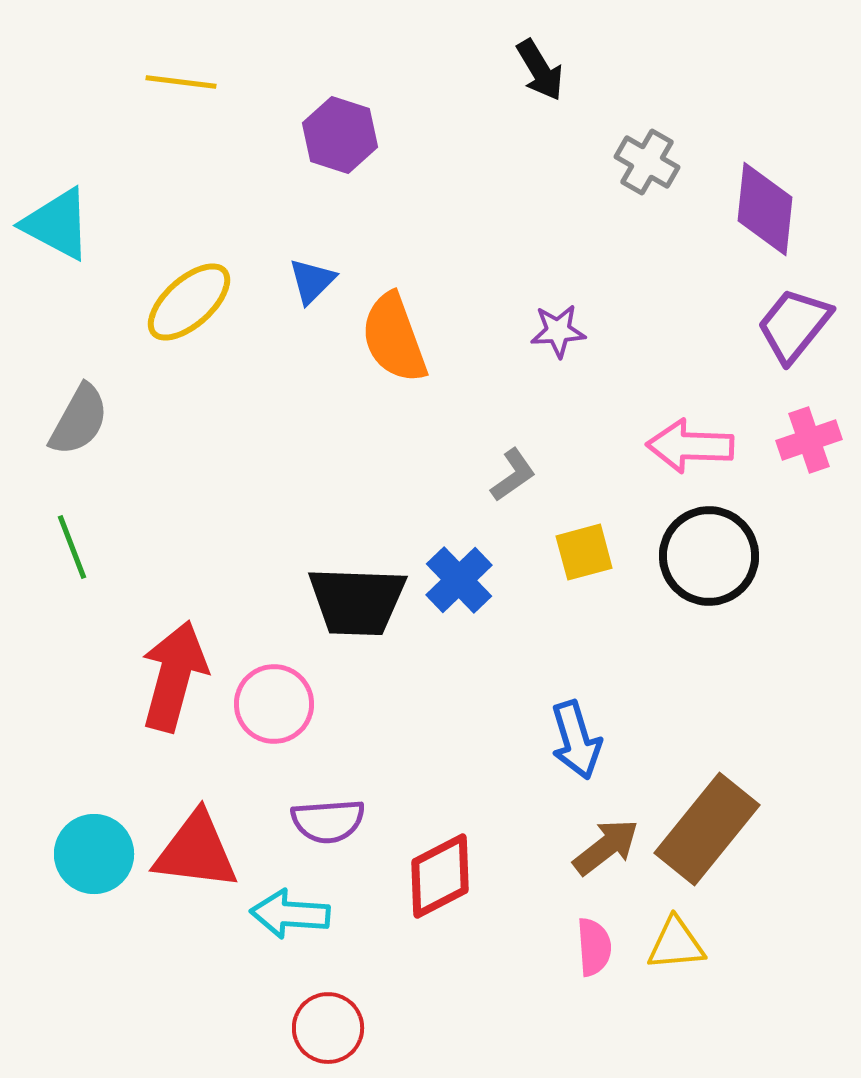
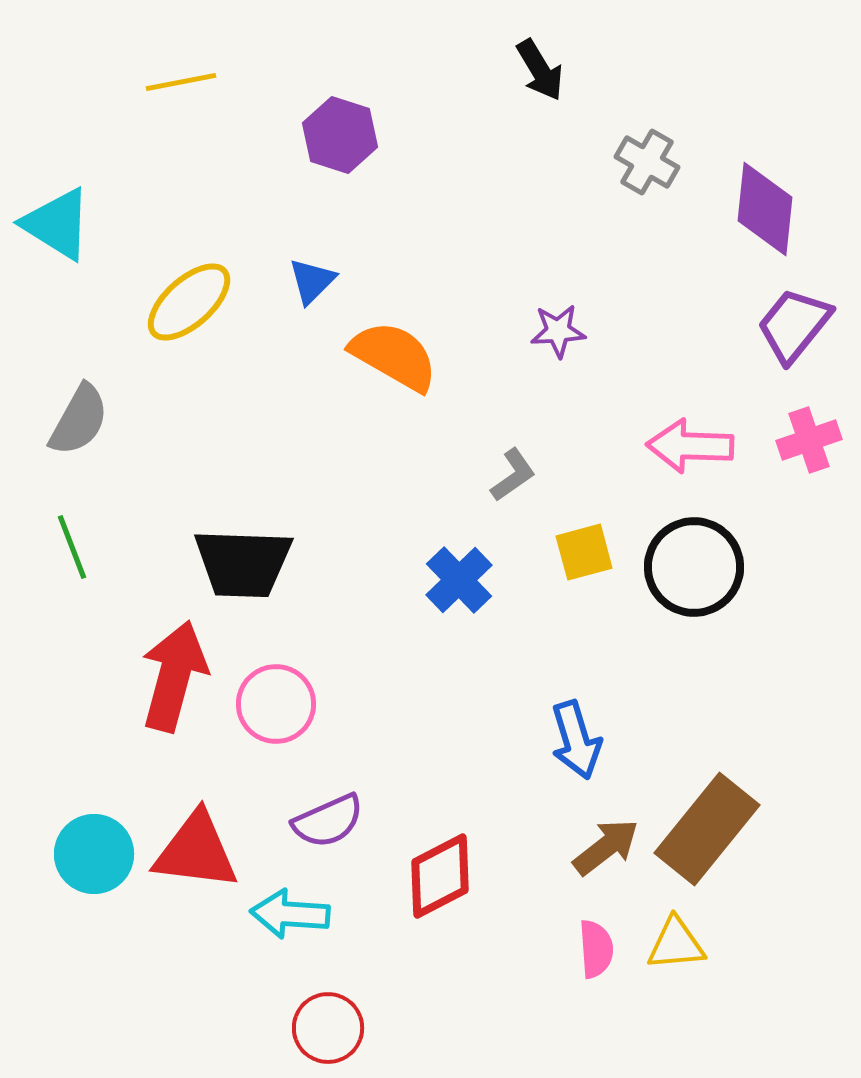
yellow line: rotated 18 degrees counterclockwise
cyan triangle: rotated 4 degrees clockwise
orange semicircle: moved 18 px down; rotated 140 degrees clockwise
black circle: moved 15 px left, 11 px down
black trapezoid: moved 114 px left, 38 px up
pink circle: moved 2 px right
purple semicircle: rotated 20 degrees counterclockwise
pink semicircle: moved 2 px right, 2 px down
